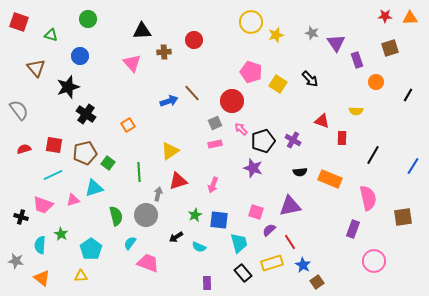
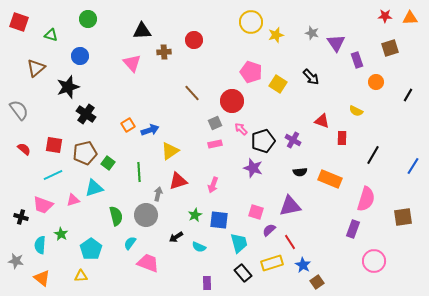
brown triangle at (36, 68): rotated 30 degrees clockwise
black arrow at (310, 79): moved 1 px right, 2 px up
blue arrow at (169, 101): moved 19 px left, 29 px down
yellow semicircle at (356, 111): rotated 24 degrees clockwise
red semicircle at (24, 149): rotated 56 degrees clockwise
pink semicircle at (368, 198): moved 2 px left, 1 px down; rotated 30 degrees clockwise
